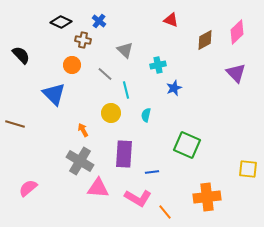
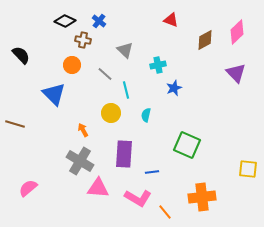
black diamond: moved 4 px right, 1 px up
orange cross: moved 5 px left
